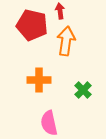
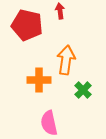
red pentagon: moved 5 px left
orange arrow: moved 19 px down
